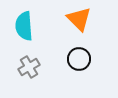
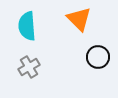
cyan semicircle: moved 3 px right
black circle: moved 19 px right, 2 px up
